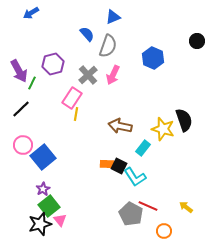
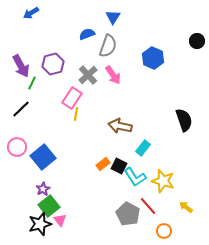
blue triangle: rotated 35 degrees counterclockwise
blue semicircle: rotated 70 degrees counterclockwise
purple arrow: moved 2 px right, 5 px up
pink arrow: rotated 60 degrees counterclockwise
yellow star: moved 52 px down
pink circle: moved 6 px left, 2 px down
orange rectangle: moved 4 px left; rotated 40 degrees counterclockwise
red line: rotated 24 degrees clockwise
gray pentagon: moved 3 px left
